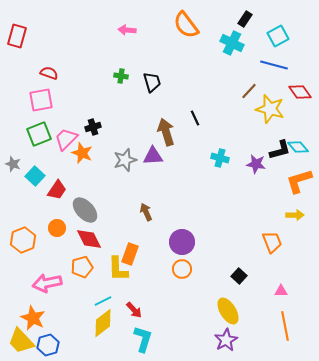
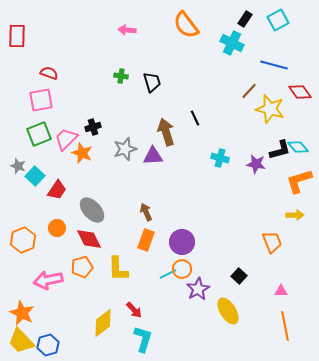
red rectangle at (17, 36): rotated 15 degrees counterclockwise
cyan square at (278, 36): moved 16 px up
gray star at (125, 160): moved 11 px up
gray star at (13, 164): moved 5 px right, 2 px down
gray ellipse at (85, 210): moved 7 px right
orange rectangle at (130, 254): moved 16 px right, 14 px up
pink arrow at (47, 283): moved 1 px right, 3 px up
cyan line at (103, 301): moved 65 px right, 27 px up
orange star at (33, 318): moved 11 px left, 5 px up
purple star at (226, 340): moved 28 px left, 51 px up
